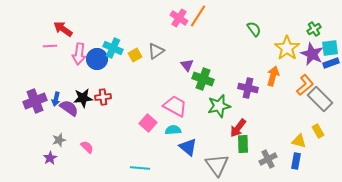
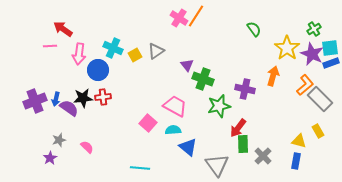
orange line at (198, 16): moved 2 px left
blue circle at (97, 59): moved 1 px right, 11 px down
purple cross at (248, 88): moved 3 px left, 1 px down
gray cross at (268, 159): moved 5 px left, 3 px up; rotated 18 degrees counterclockwise
